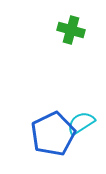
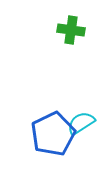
green cross: rotated 8 degrees counterclockwise
